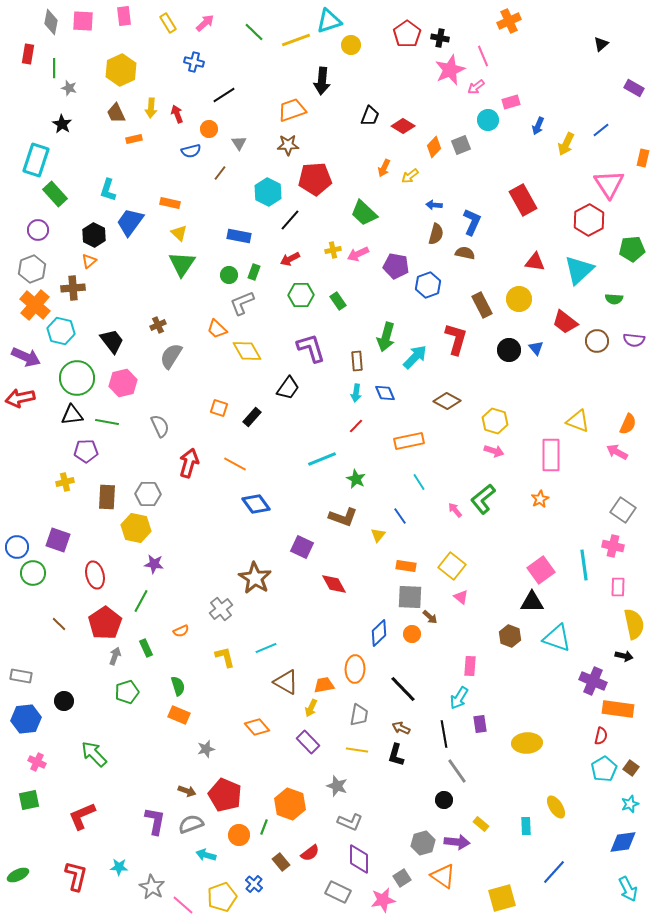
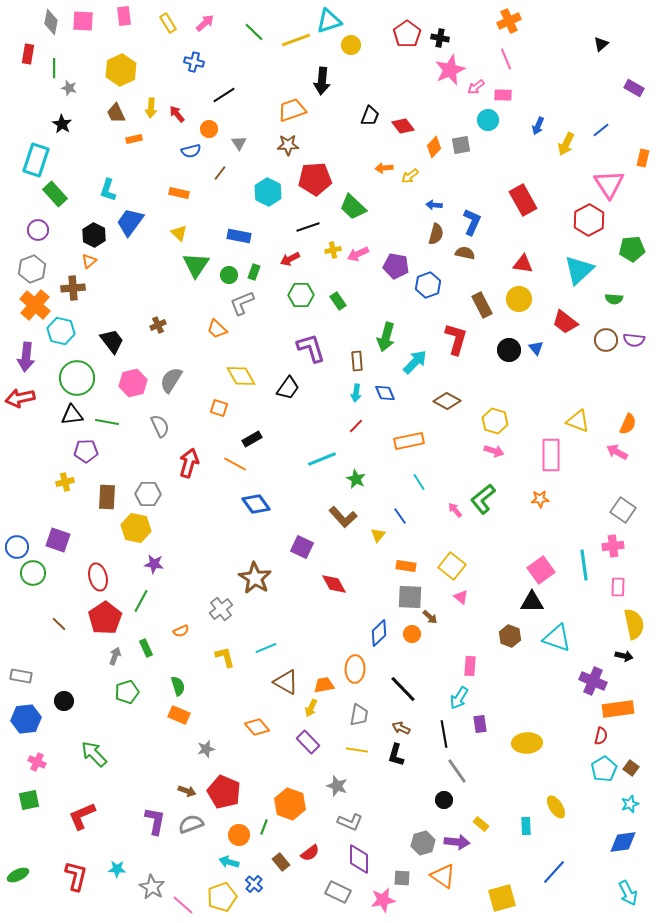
pink line at (483, 56): moved 23 px right, 3 px down
pink rectangle at (511, 102): moved 8 px left, 7 px up; rotated 18 degrees clockwise
red arrow at (177, 114): rotated 18 degrees counterclockwise
red diamond at (403, 126): rotated 20 degrees clockwise
gray square at (461, 145): rotated 12 degrees clockwise
orange arrow at (384, 168): rotated 60 degrees clockwise
orange rectangle at (170, 203): moved 9 px right, 10 px up
green trapezoid at (364, 213): moved 11 px left, 6 px up
black line at (290, 220): moved 18 px right, 7 px down; rotated 30 degrees clockwise
red triangle at (535, 262): moved 12 px left, 2 px down
green triangle at (182, 264): moved 14 px right, 1 px down
brown circle at (597, 341): moved 9 px right, 1 px up
yellow diamond at (247, 351): moved 6 px left, 25 px down
gray semicircle at (171, 356): moved 24 px down
purple arrow at (26, 357): rotated 72 degrees clockwise
cyan arrow at (415, 357): moved 5 px down
pink hexagon at (123, 383): moved 10 px right
black rectangle at (252, 417): moved 22 px down; rotated 18 degrees clockwise
orange star at (540, 499): rotated 24 degrees clockwise
brown L-shape at (343, 517): rotated 28 degrees clockwise
pink cross at (613, 546): rotated 20 degrees counterclockwise
red ellipse at (95, 575): moved 3 px right, 2 px down
red pentagon at (105, 623): moved 5 px up
orange rectangle at (618, 709): rotated 16 degrees counterclockwise
red pentagon at (225, 795): moved 1 px left, 3 px up
cyan arrow at (206, 855): moved 23 px right, 7 px down
cyan star at (119, 867): moved 2 px left, 2 px down
gray square at (402, 878): rotated 36 degrees clockwise
cyan arrow at (628, 889): moved 4 px down
